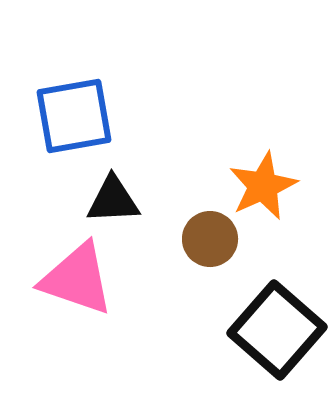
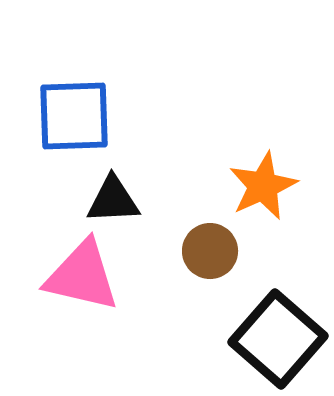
blue square: rotated 8 degrees clockwise
brown circle: moved 12 px down
pink triangle: moved 5 px right, 3 px up; rotated 6 degrees counterclockwise
black square: moved 1 px right, 9 px down
